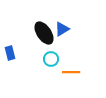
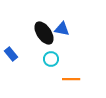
blue triangle: rotated 42 degrees clockwise
blue rectangle: moved 1 px right, 1 px down; rotated 24 degrees counterclockwise
orange line: moved 7 px down
